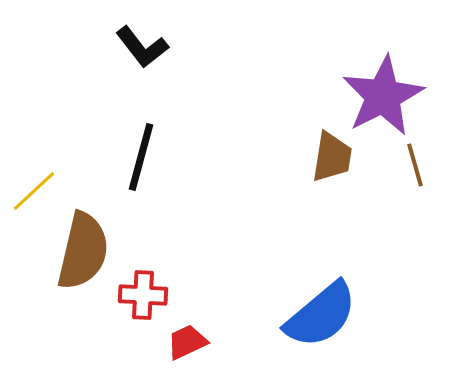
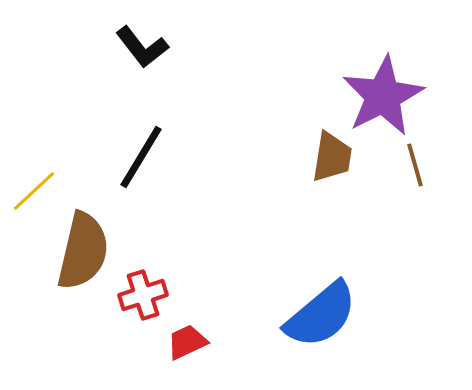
black line: rotated 16 degrees clockwise
red cross: rotated 21 degrees counterclockwise
